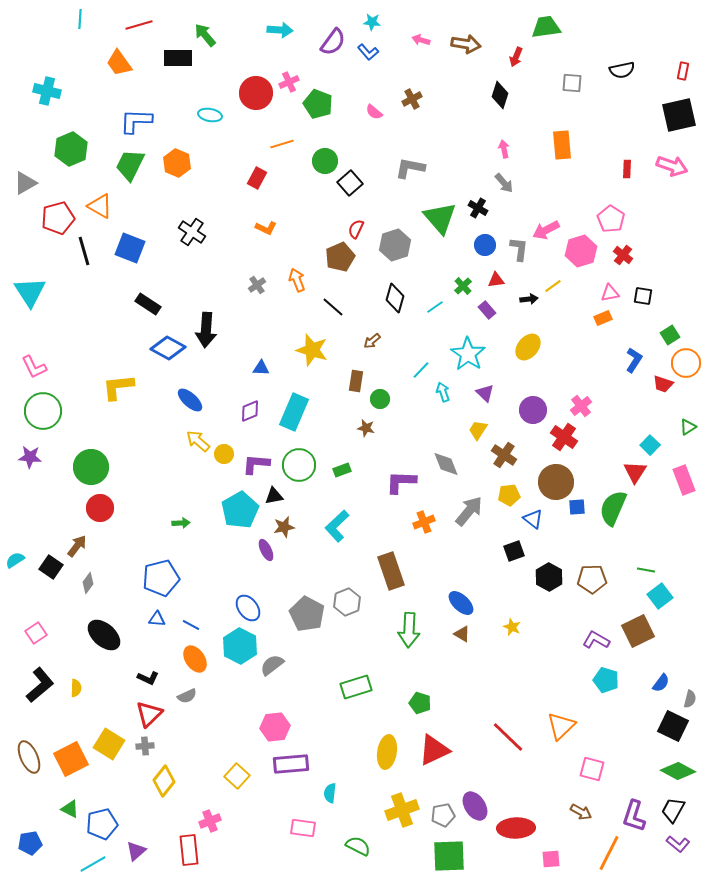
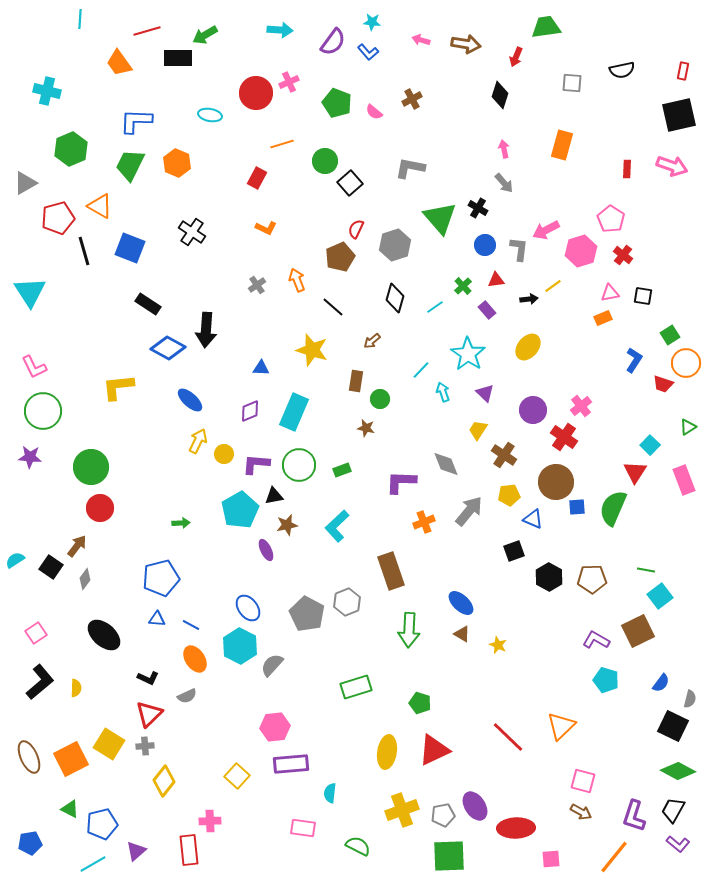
red line at (139, 25): moved 8 px right, 6 px down
green arrow at (205, 35): rotated 80 degrees counterclockwise
green pentagon at (318, 104): moved 19 px right, 1 px up
orange rectangle at (562, 145): rotated 20 degrees clockwise
yellow arrow at (198, 441): rotated 75 degrees clockwise
blue triangle at (533, 519): rotated 15 degrees counterclockwise
brown star at (284, 527): moved 3 px right, 2 px up
gray diamond at (88, 583): moved 3 px left, 4 px up
yellow star at (512, 627): moved 14 px left, 18 px down
gray semicircle at (272, 665): rotated 10 degrees counterclockwise
black L-shape at (40, 685): moved 3 px up
pink square at (592, 769): moved 9 px left, 12 px down
pink cross at (210, 821): rotated 20 degrees clockwise
orange line at (609, 853): moved 5 px right, 4 px down; rotated 12 degrees clockwise
